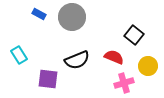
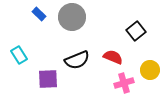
blue rectangle: rotated 16 degrees clockwise
black square: moved 2 px right, 4 px up; rotated 12 degrees clockwise
red semicircle: moved 1 px left
yellow circle: moved 2 px right, 4 px down
purple square: rotated 10 degrees counterclockwise
